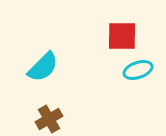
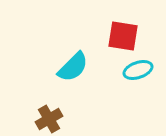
red square: moved 1 px right; rotated 8 degrees clockwise
cyan semicircle: moved 30 px right
